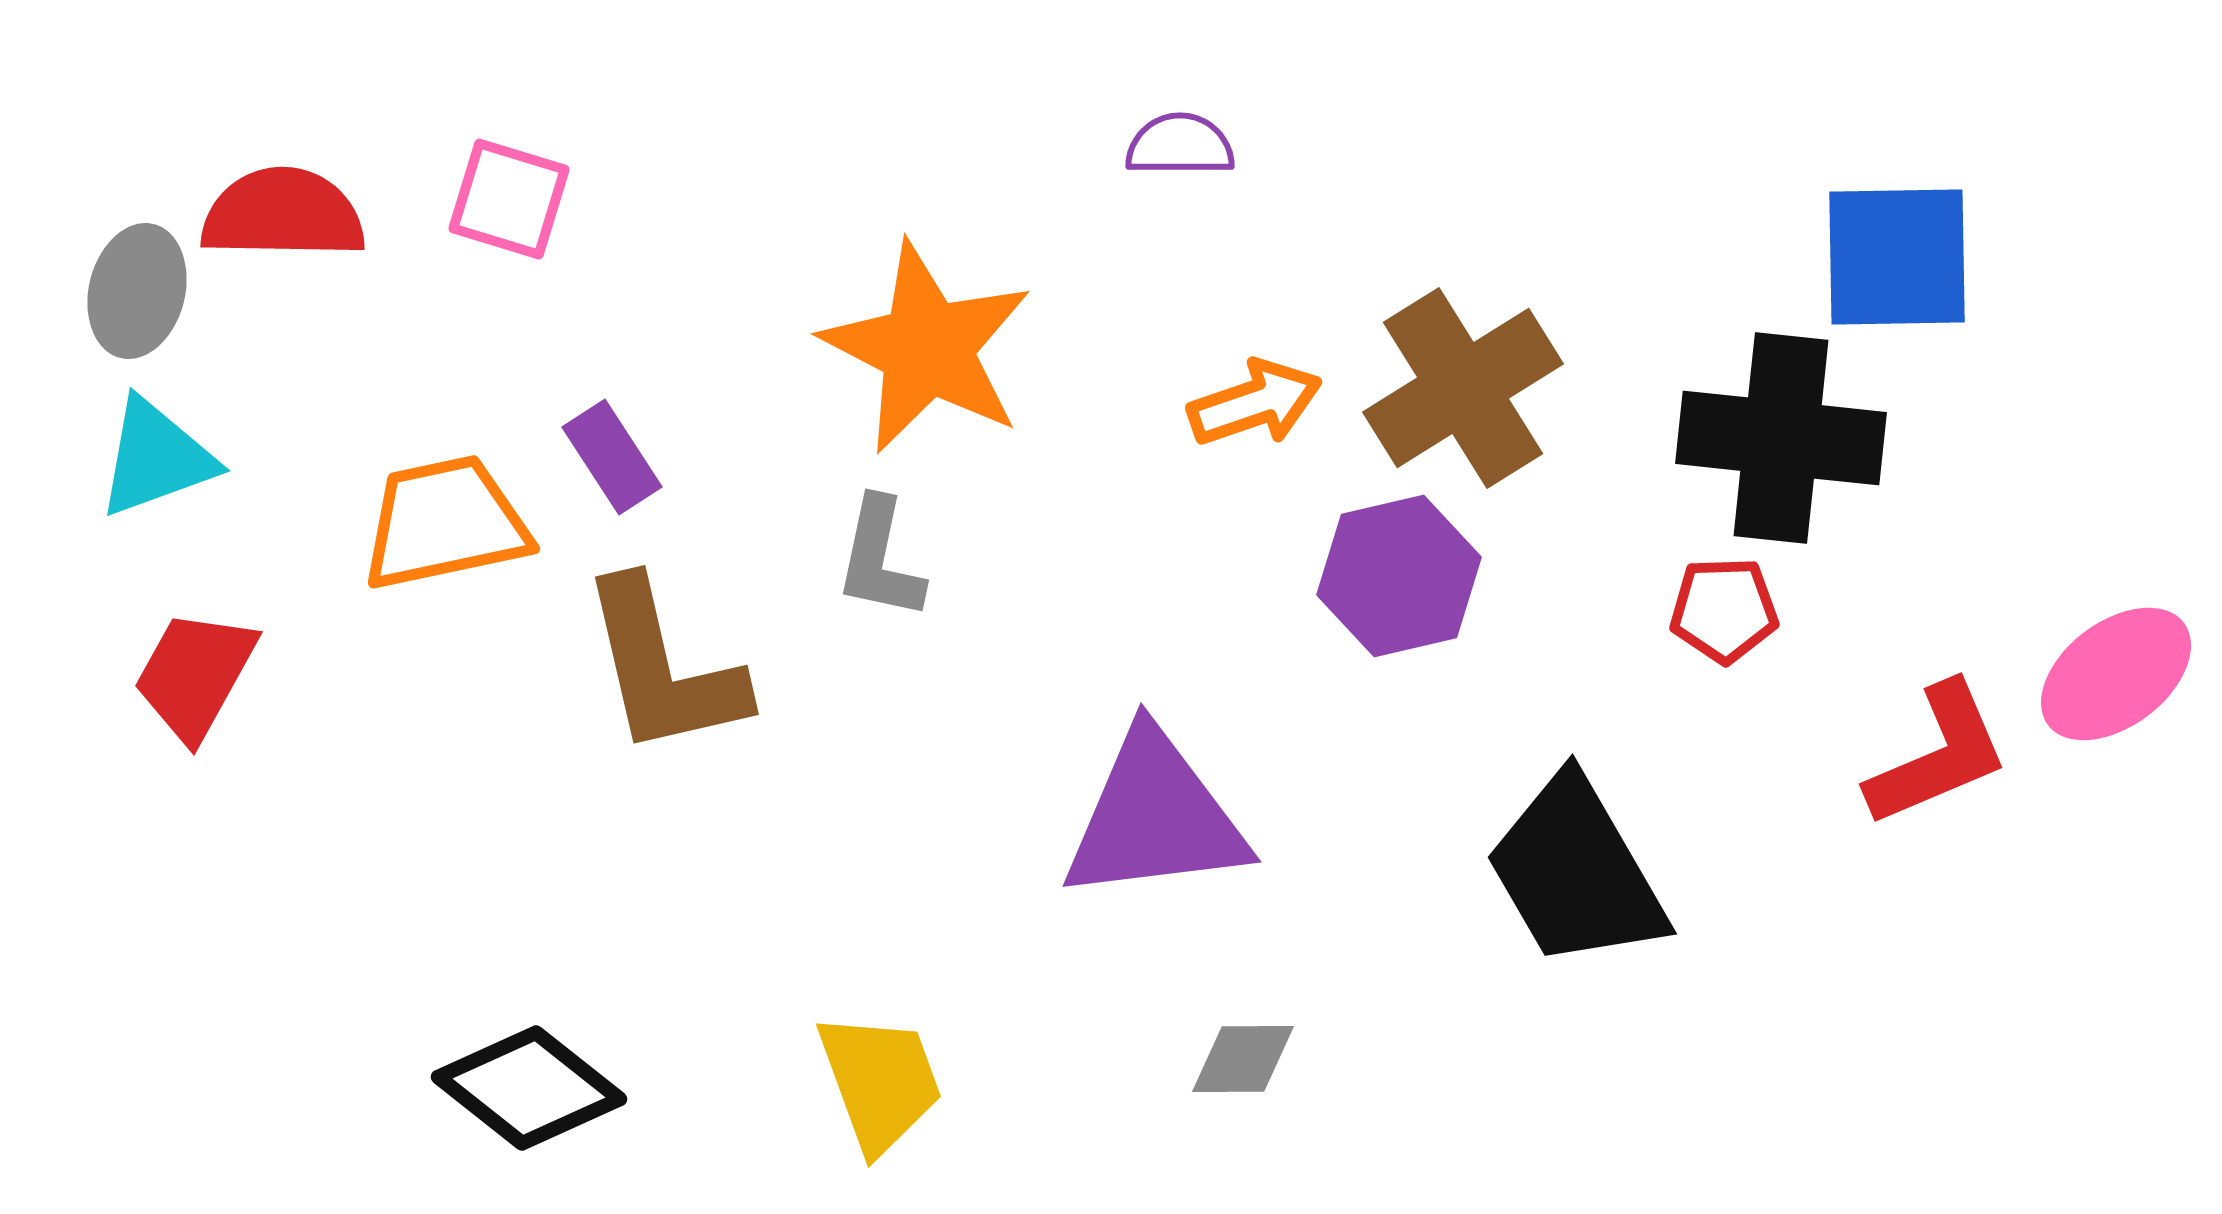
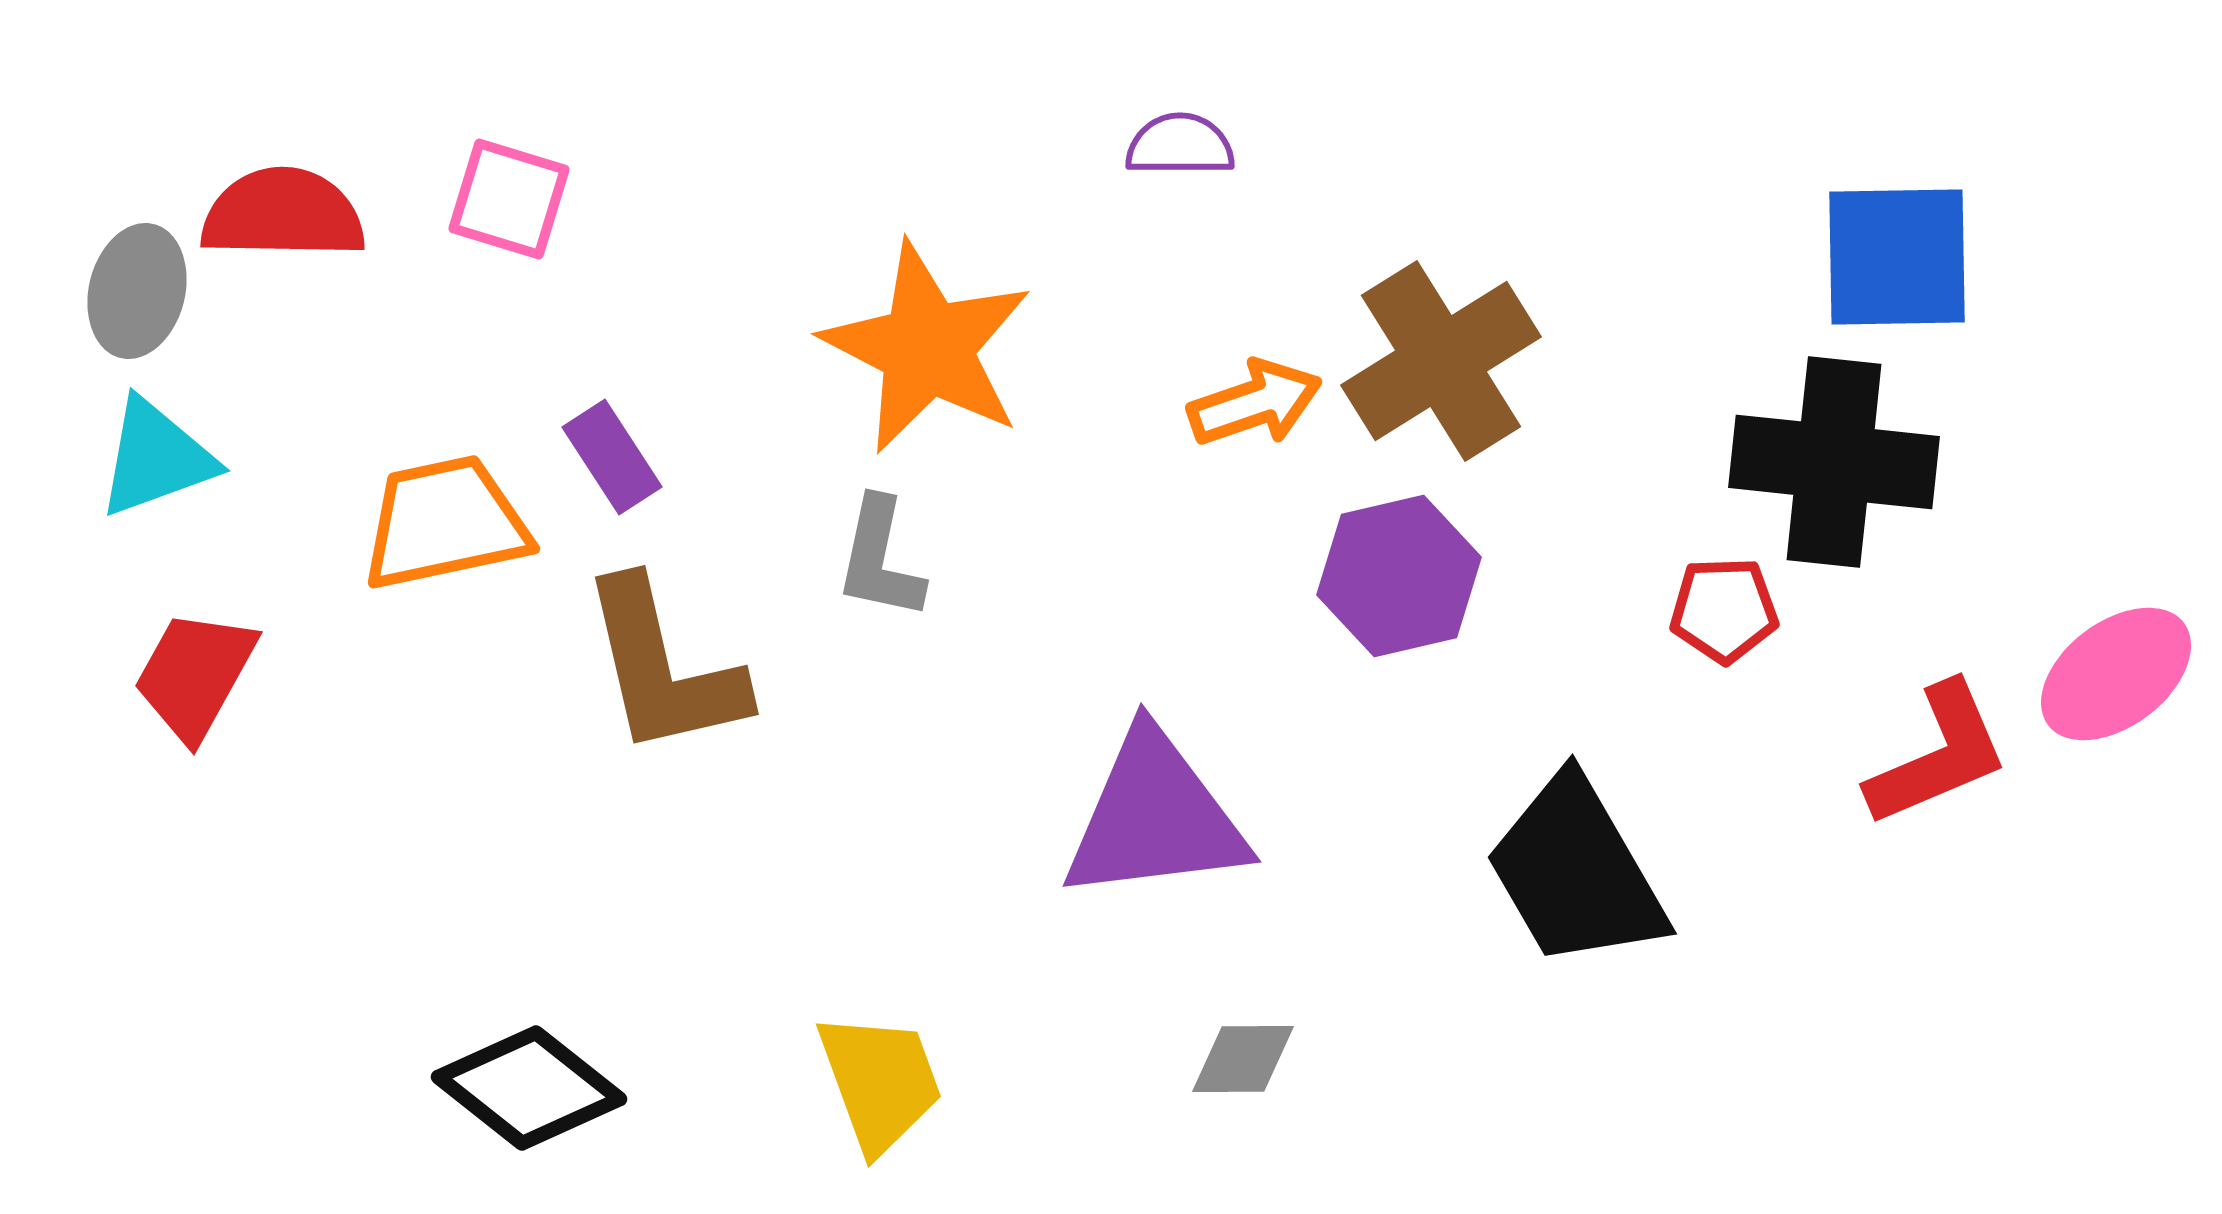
brown cross: moved 22 px left, 27 px up
black cross: moved 53 px right, 24 px down
